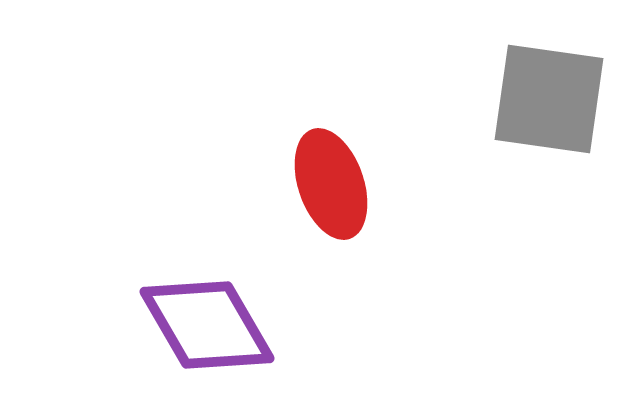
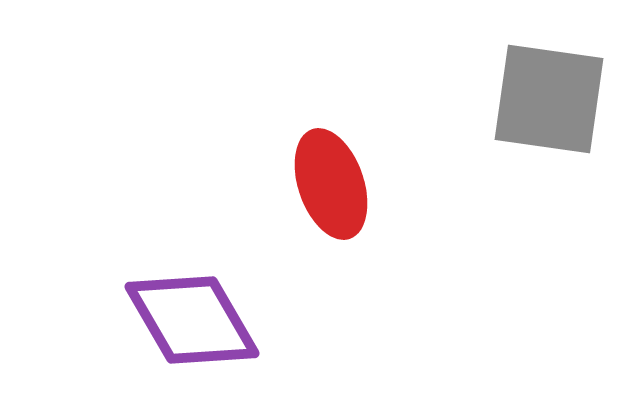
purple diamond: moved 15 px left, 5 px up
